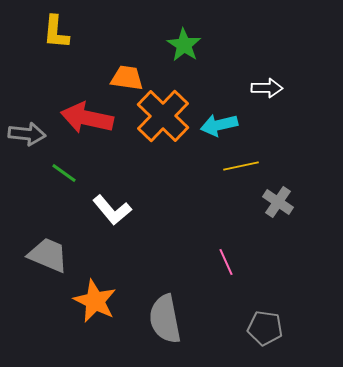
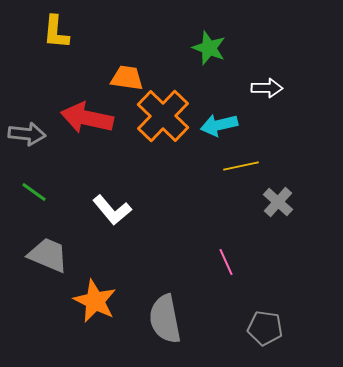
green star: moved 25 px right, 3 px down; rotated 12 degrees counterclockwise
green line: moved 30 px left, 19 px down
gray cross: rotated 8 degrees clockwise
